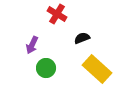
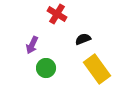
black semicircle: moved 1 px right, 1 px down
yellow rectangle: rotated 12 degrees clockwise
